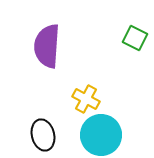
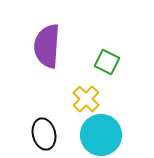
green square: moved 28 px left, 24 px down
yellow cross: rotated 16 degrees clockwise
black ellipse: moved 1 px right, 1 px up
